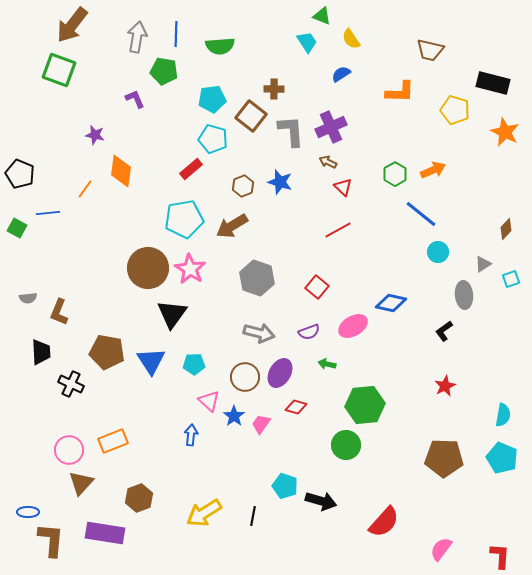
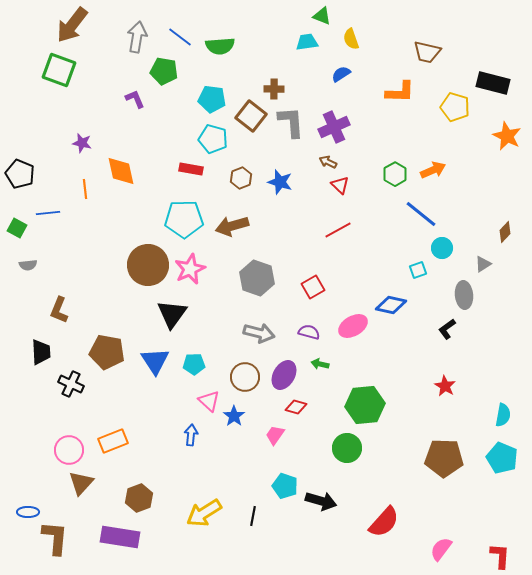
blue line at (176, 34): moved 4 px right, 3 px down; rotated 55 degrees counterclockwise
yellow semicircle at (351, 39): rotated 15 degrees clockwise
cyan trapezoid at (307, 42): rotated 65 degrees counterclockwise
brown trapezoid at (430, 50): moved 3 px left, 2 px down
cyan pentagon at (212, 99): rotated 16 degrees clockwise
yellow pentagon at (455, 110): moved 3 px up
purple cross at (331, 127): moved 3 px right
gray L-shape at (291, 131): moved 9 px up
orange star at (505, 132): moved 2 px right, 4 px down
purple star at (95, 135): moved 13 px left, 8 px down
red rectangle at (191, 169): rotated 50 degrees clockwise
orange diamond at (121, 171): rotated 20 degrees counterclockwise
brown hexagon at (243, 186): moved 2 px left, 8 px up
red triangle at (343, 187): moved 3 px left, 2 px up
orange line at (85, 189): rotated 42 degrees counterclockwise
cyan pentagon at (184, 219): rotated 9 degrees clockwise
brown arrow at (232, 226): rotated 16 degrees clockwise
brown diamond at (506, 229): moved 1 px left, 3 px down
cyan circle at (438, 252): moved 4 px right, 4 px up
brown circle at (148, 268): moved 3 px up
pink star at (190, 269): rotated 16 degrees clockwise
cyan square at (511, 279): moved 93 px left, 9 px up
red square at (317, 287): moved 4 px left; rotated 20 degrees clockwise
gray semicircle at (28, 298): moved 33 px up
blue diamond at (391, 303): moved 2 px down
brown L-shape at (59, 312): moved 2 px up
black L-shape at (444, 331): moved 3 px right, 2 px up
purple semicircle at (309, 332): rotated 145 degrees counterclockwise
blue triangle at (151, 361): moved 4 px right
green arrow at (327, 364): moved 7 px left
purple ellipse at (280, 373): moved 4 px right, 2 px down
red star at (445, 386): rotated 15 degrees counterclockwise
pink trapezoid at (261, 424): moved 14 px right, 11 px down
green circle at (346, 445): moved 1 px right, 3 px down
purple rectangle at (105, 533): moved 15 px right, 4 px down
brown L-shape at (51, 540): moved 4 px right, 2 px up
